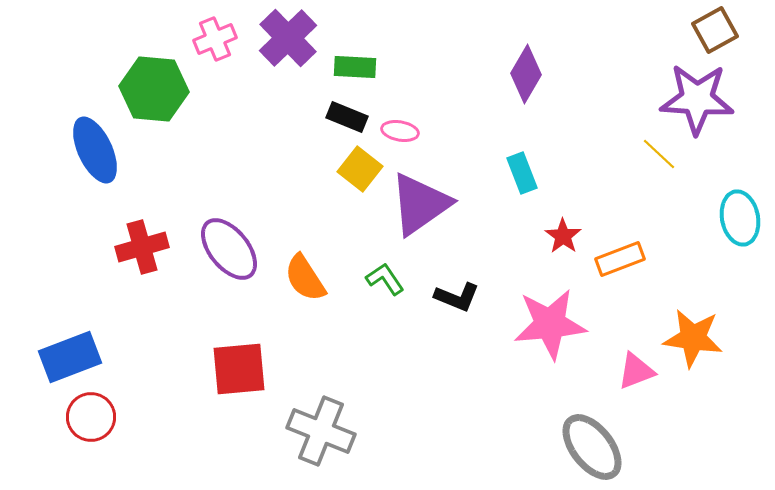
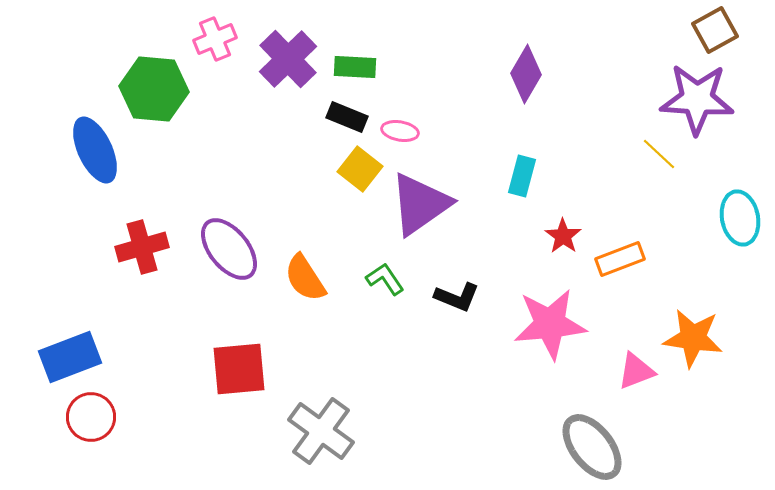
purple cross: moved 21 px down
cyan rectangle: moved 3 px down; rotated 36 degrees clockwise
gray cross: rotated 14 degrees clockwise
